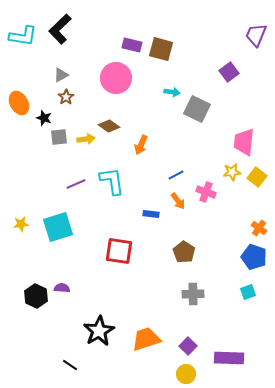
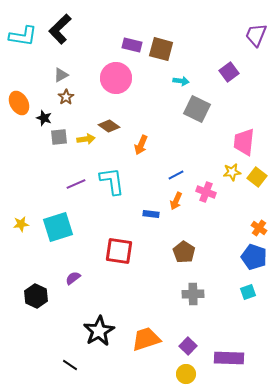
cyan arrow at (172, 92): moved 9 px right, 11 px up
orange arrow at (178, 201): moved 2 px left; rotated 60 degrees clockwise
purple semicircle at (62, 288): moved 11 px right, 10 px up; rotated 42 degrees counterclockwise
